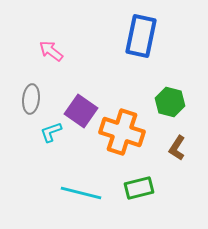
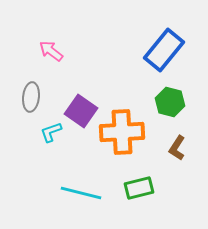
blue rectangle: moved 23 px right, 14 px down; rotated 27 degrees clockwise
gray ellipse: moved 2 px up
orange cross: rotated 21 degrees counterclockwise
